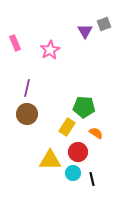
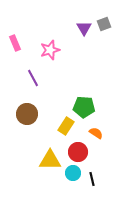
purple triangle: moved 1 px left, 3 px up
pink star: rotated 12 degrees clockwise
purple line: moved 6 px right, 10 px up; rotated 42 degrees counterclockwise
yellow rectangle: moved 1 px left, 1 px up
